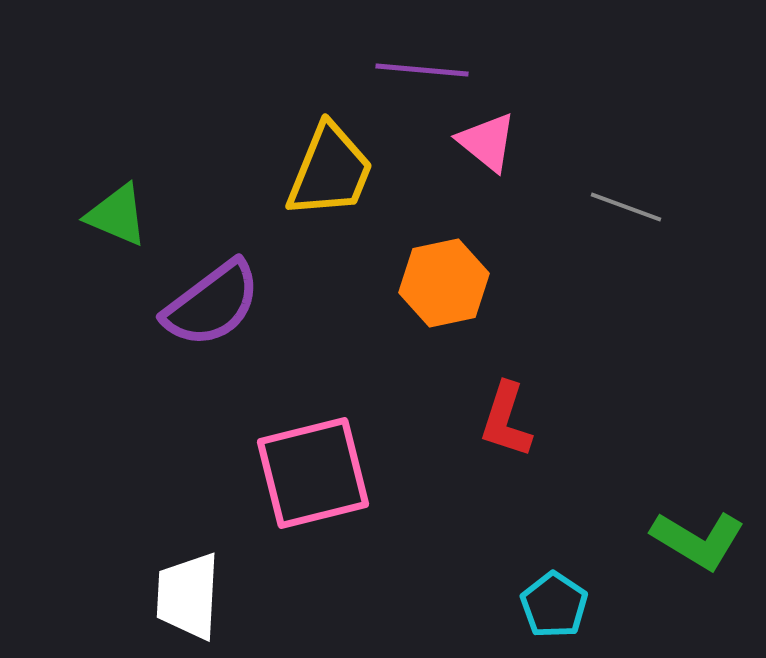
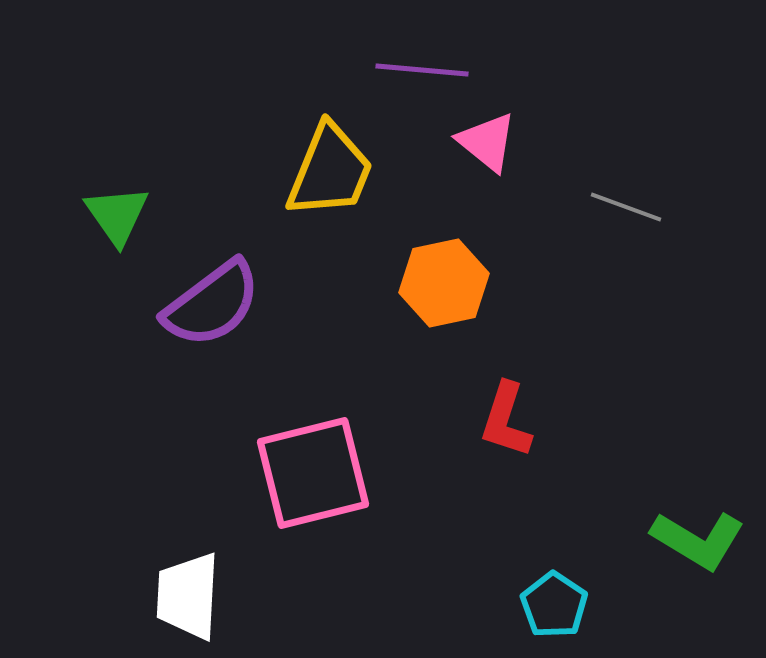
green triangle: rotated 32 degrees clockwise
